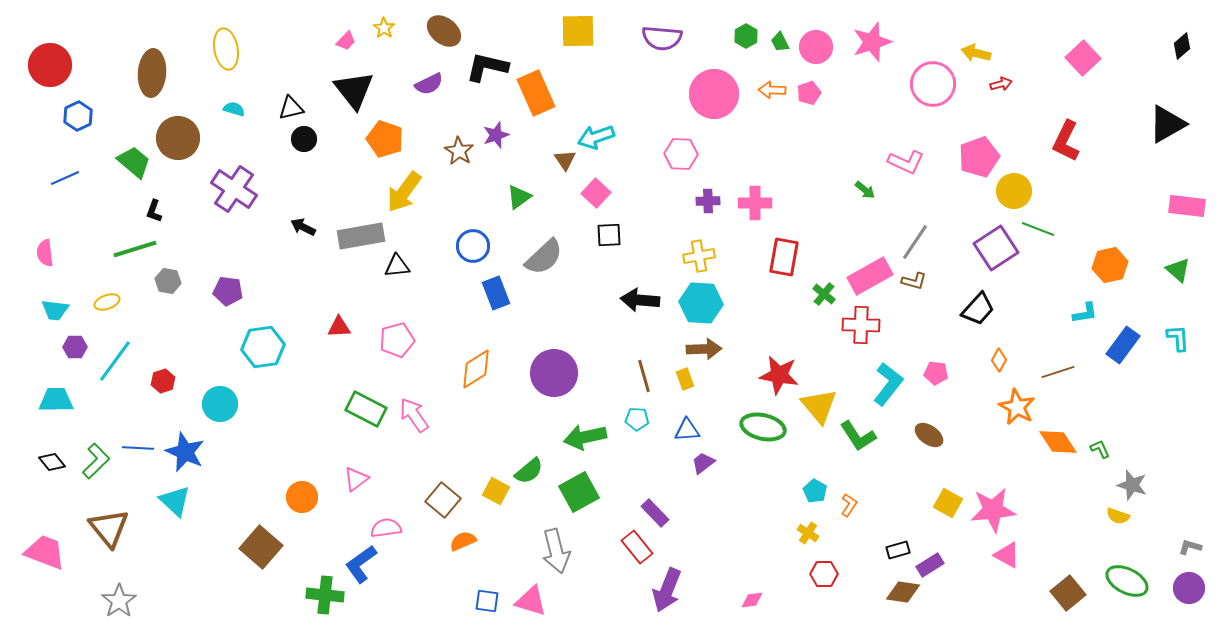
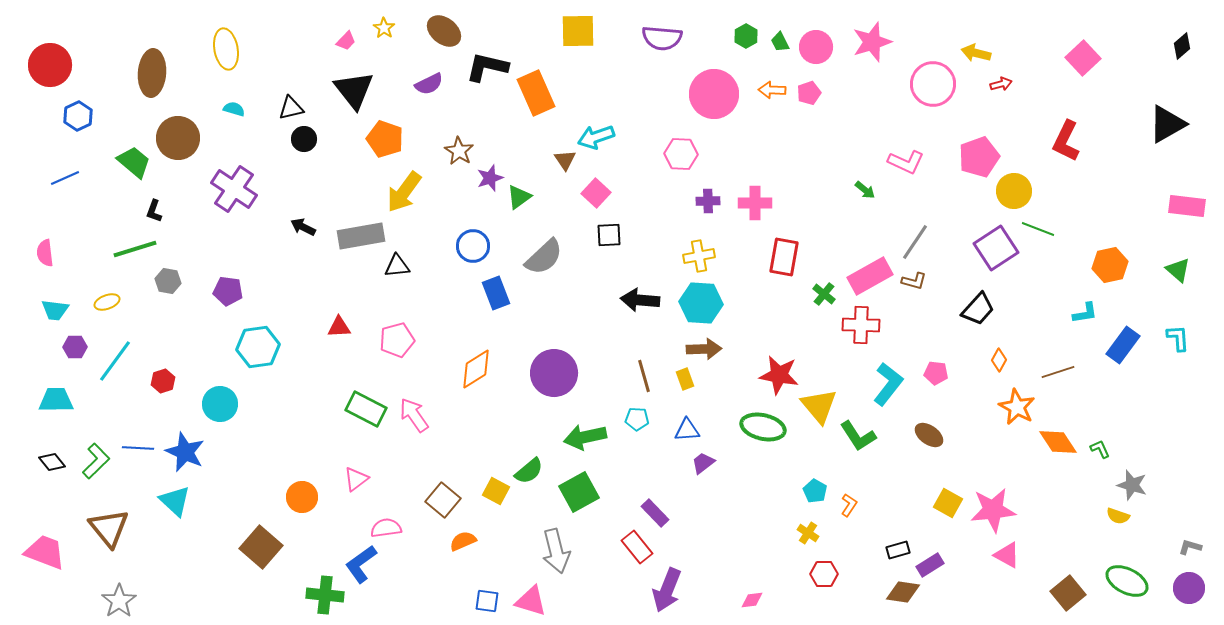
purple star at (496, 135): moved 6 px left, 43 px down
cyan hexagon at (263, 347): moved 5 px left
